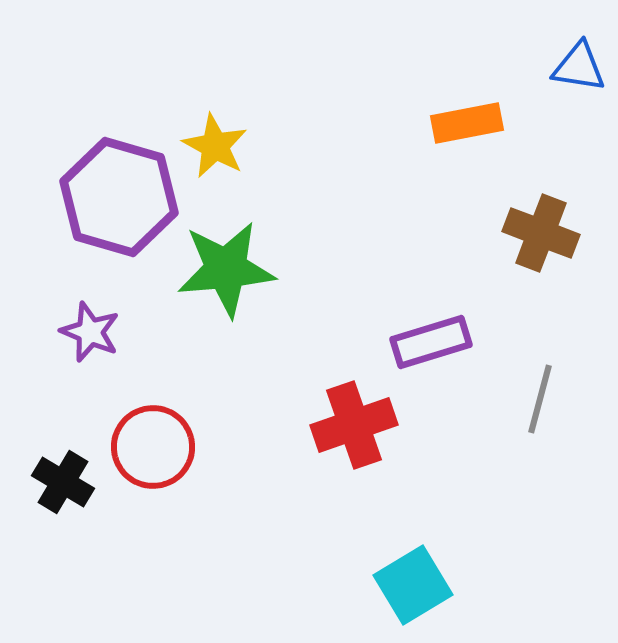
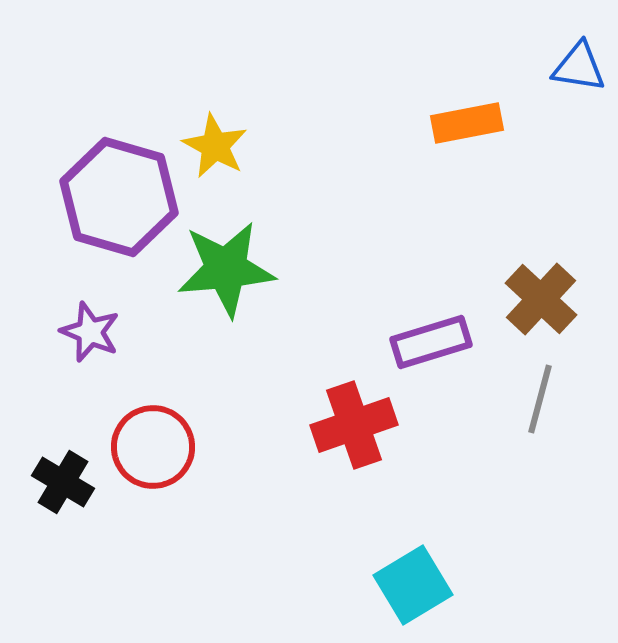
brown cross: moved 66 px down; rotated 22 degrees clockwise
